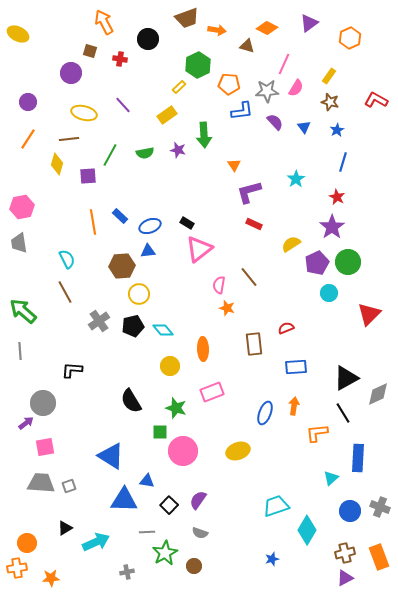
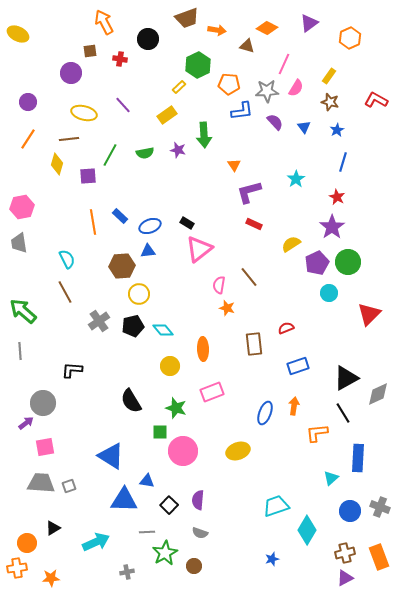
brown square at (90, 51): rotated 24 degrees counterclockwise
blue rectangle at (296, 367): moved 2 px right, 1 px up; rotated 15 degrees counterclockwise
purple semicircle at (198, 500): rotated 30 degrees counterclockwise
black triangle at (65, 528): moved 12 px left
